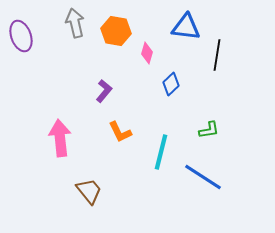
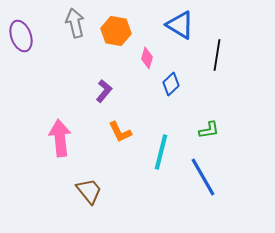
blue triangle: moved 6 px left, 2 px up; rotated 24 degrees clockwise
pink diamond: moved 5 px down
blue line: rotated 27 degrees clockwise
